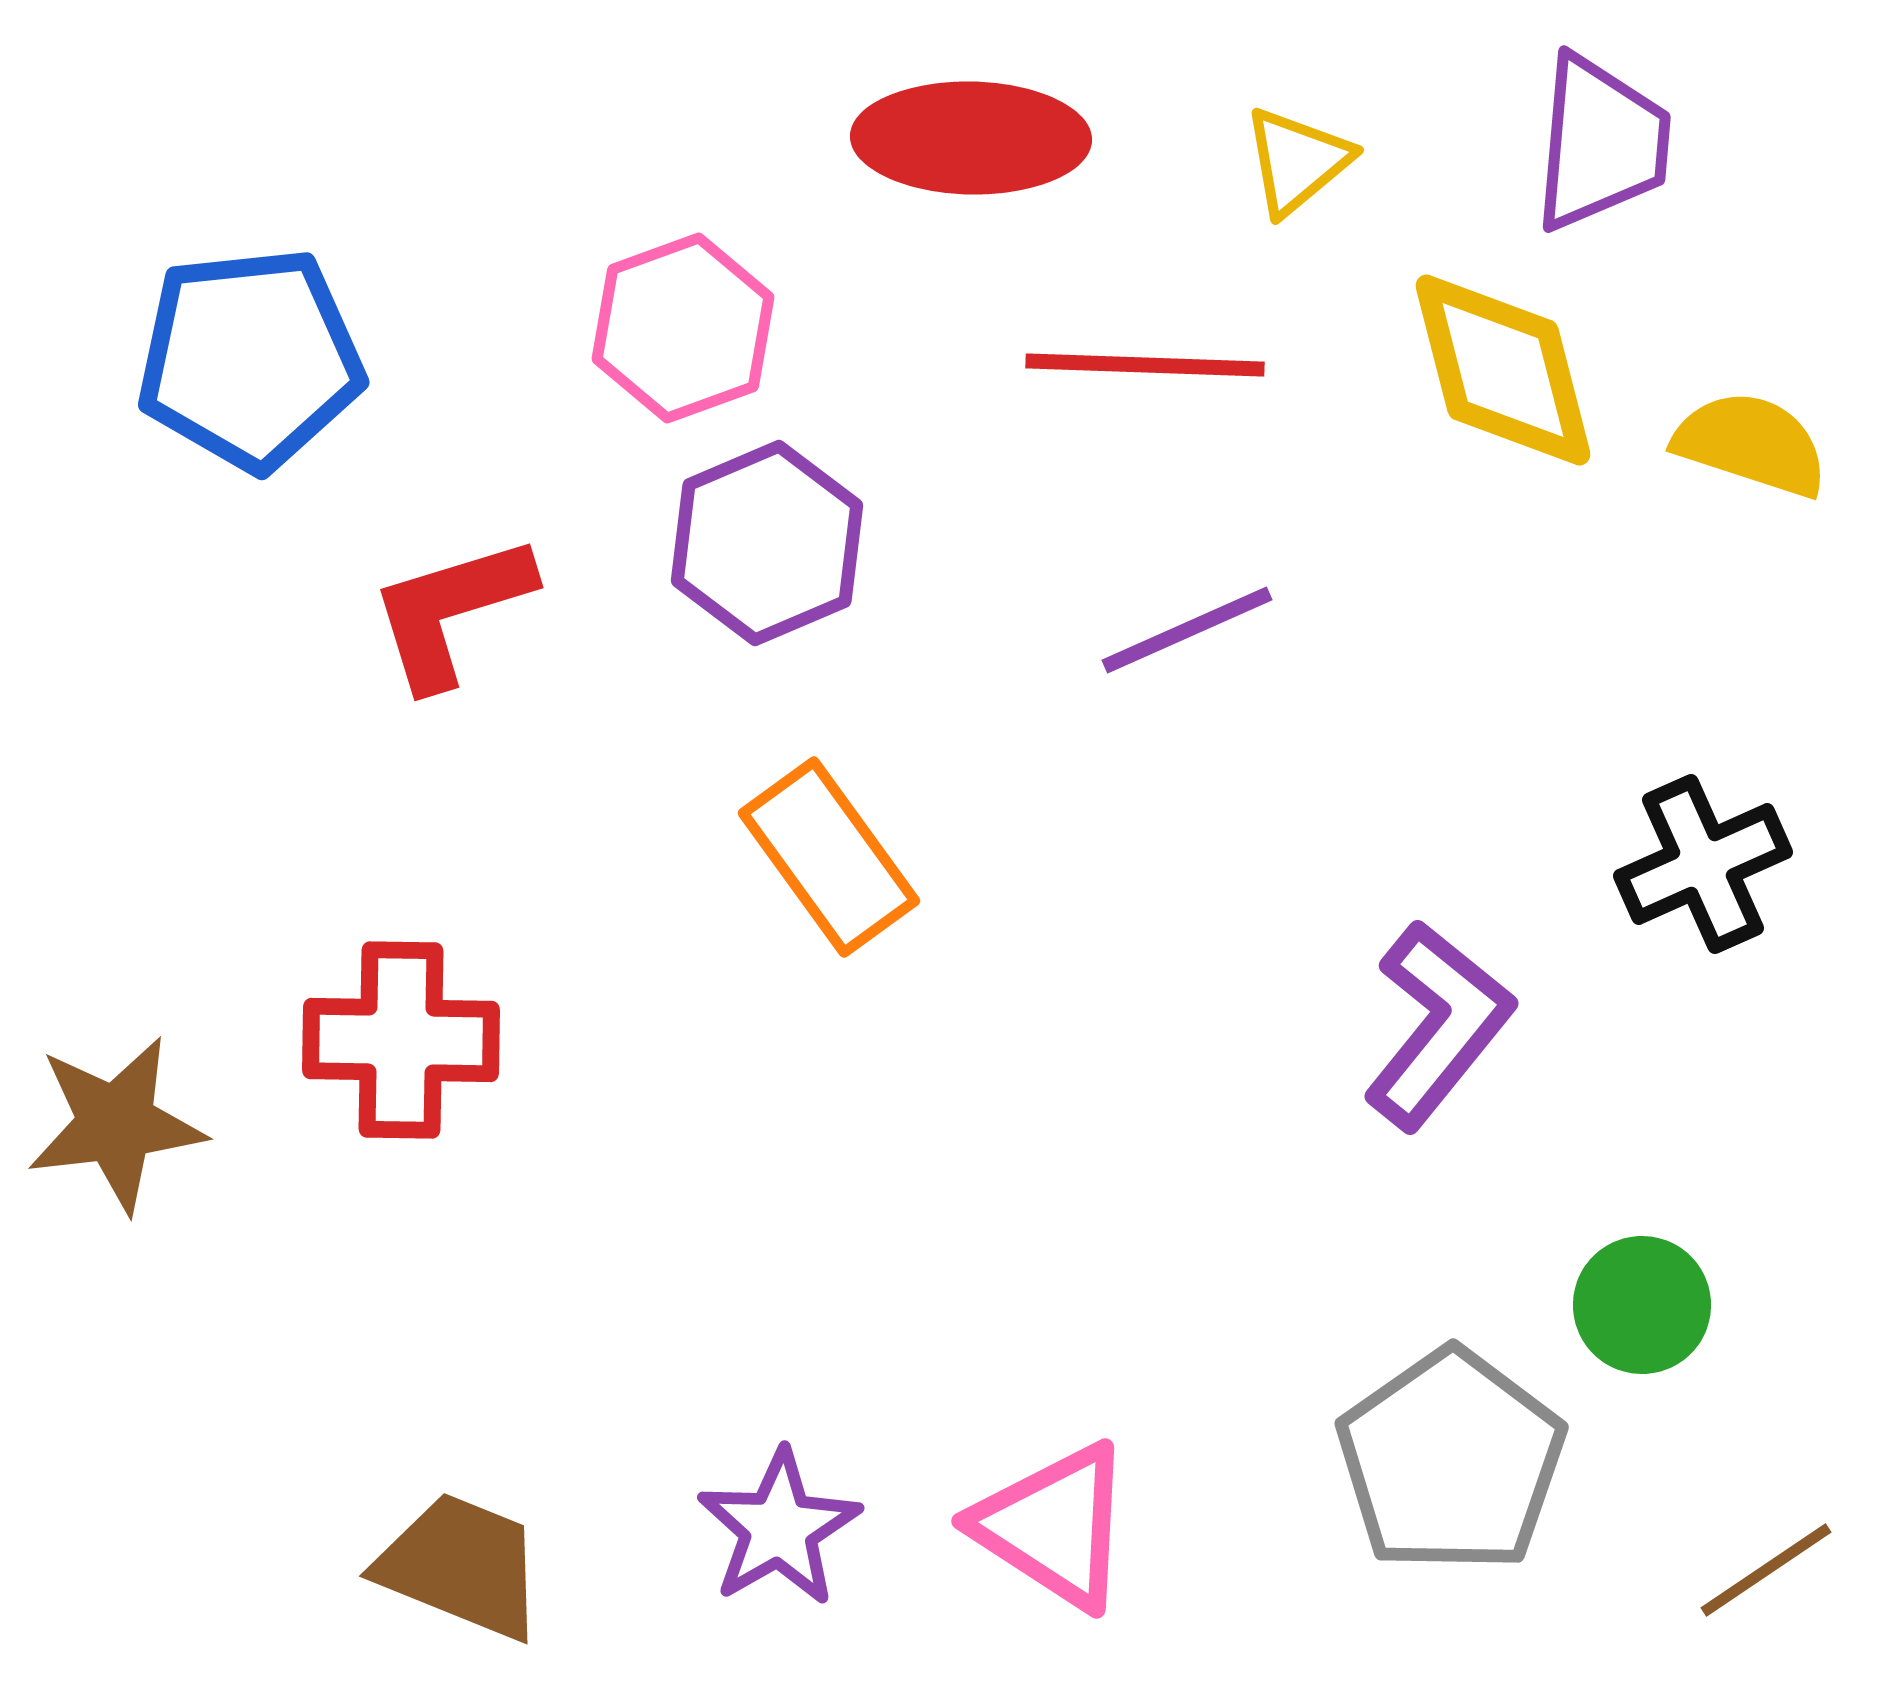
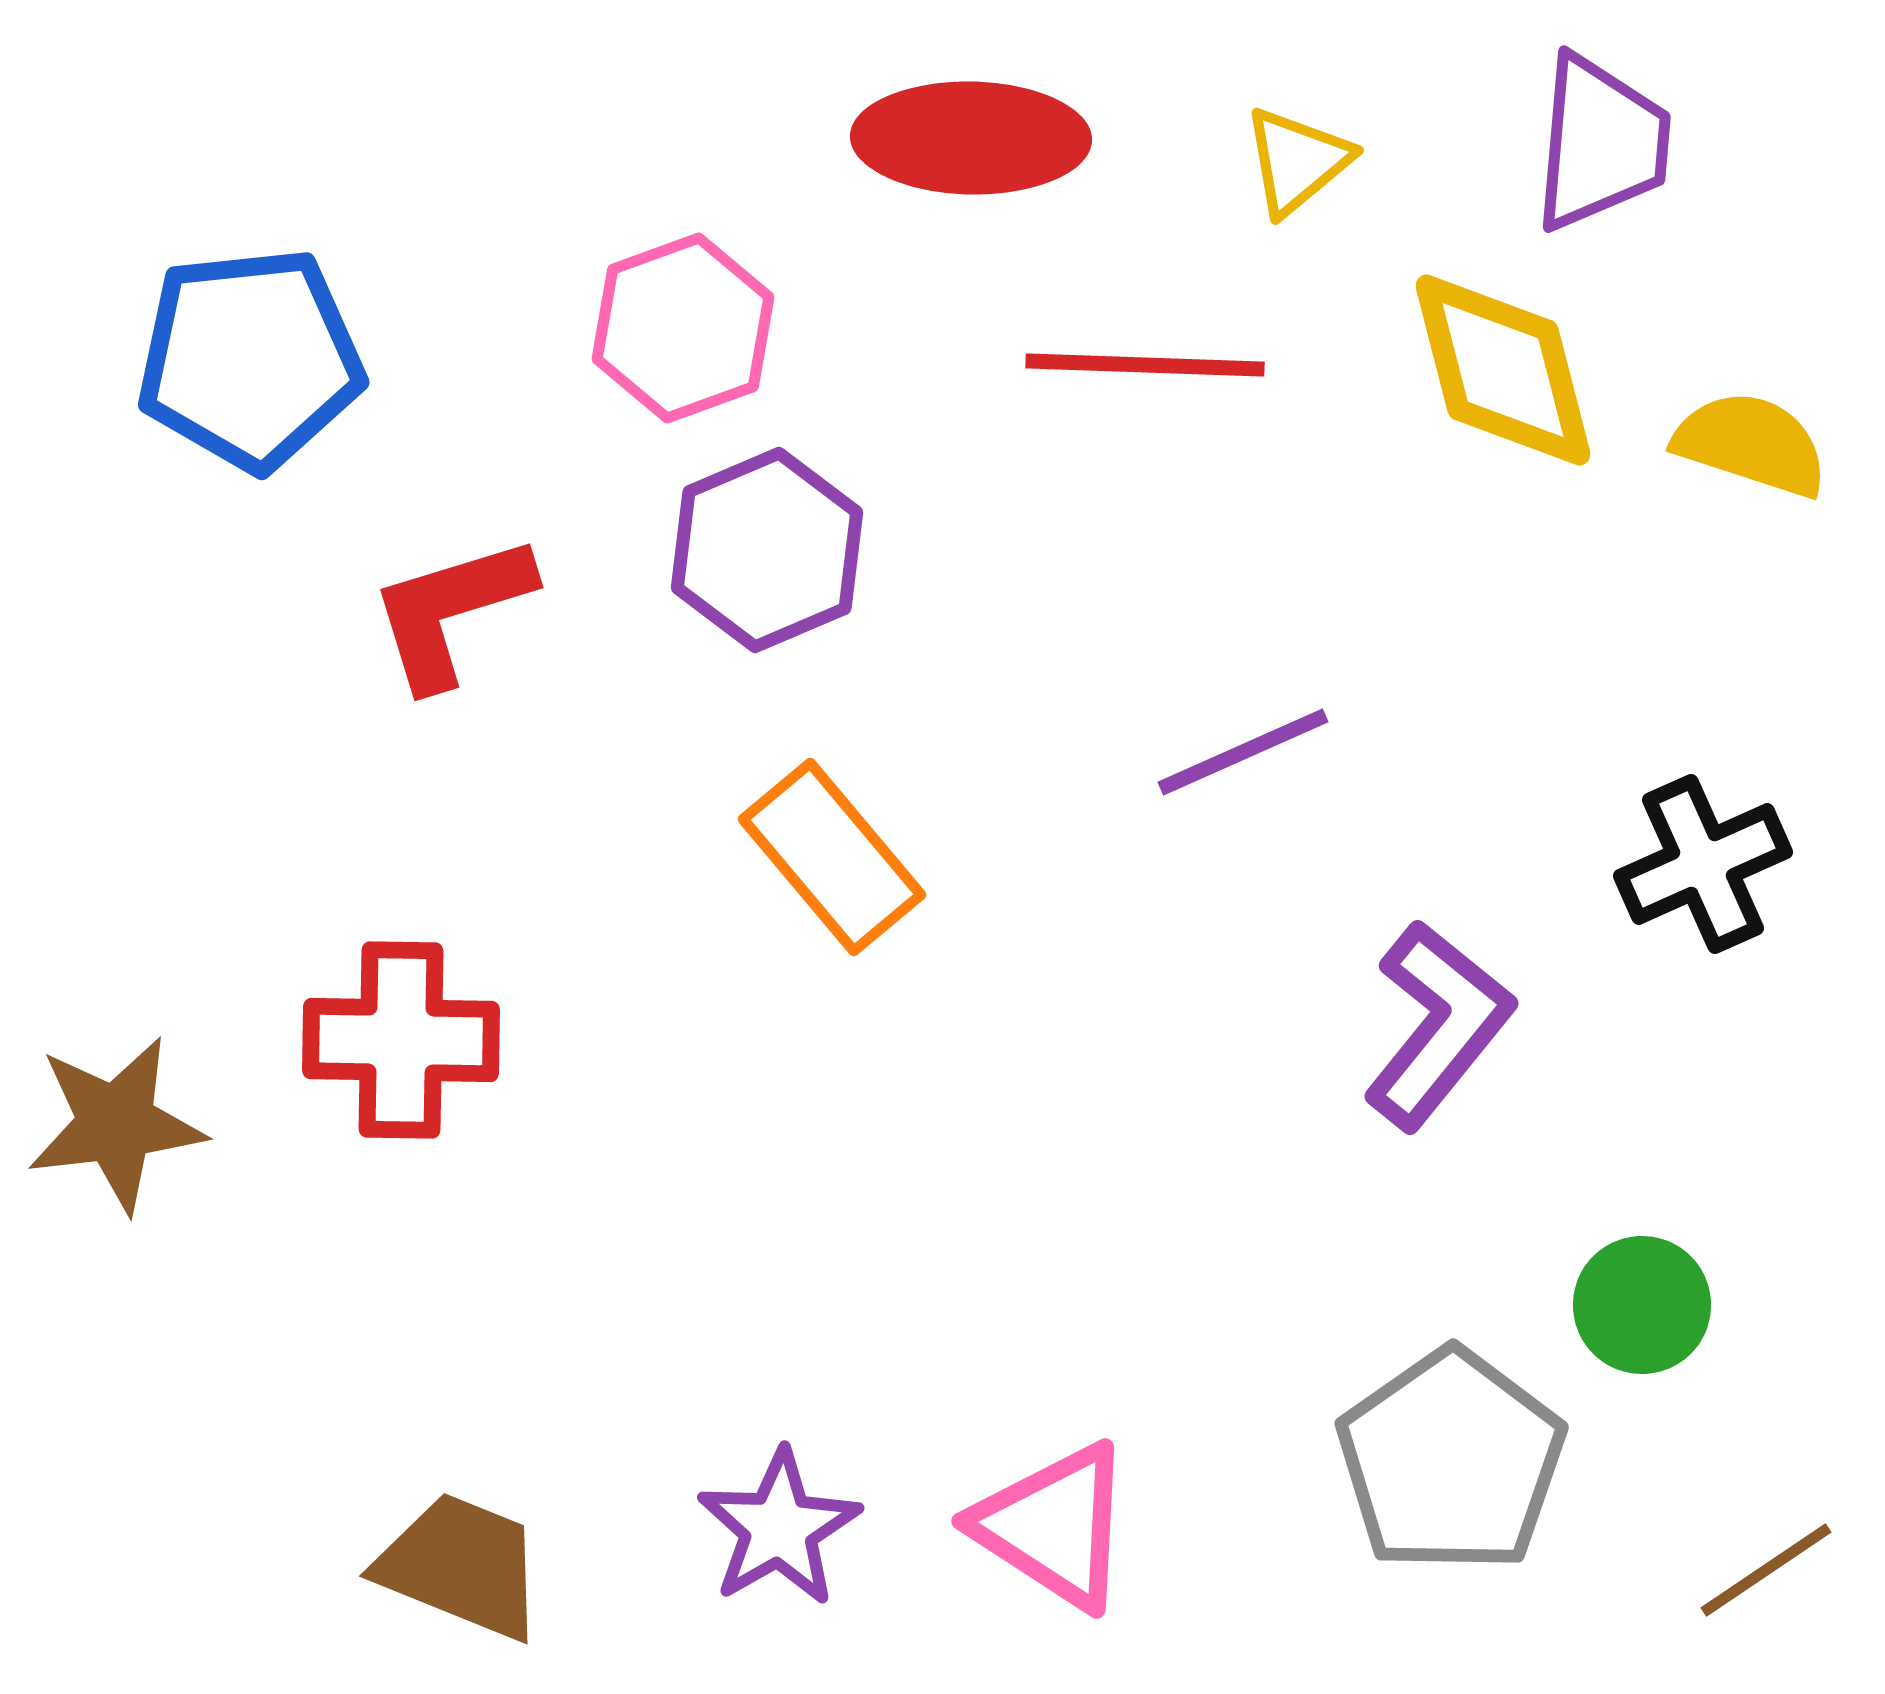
purple hexagon: moved 7 px down
purple line: moved 56 px right, 122 px down
orange rectangle: moved 3 px right; rotated 4 degrees counterclockwise
